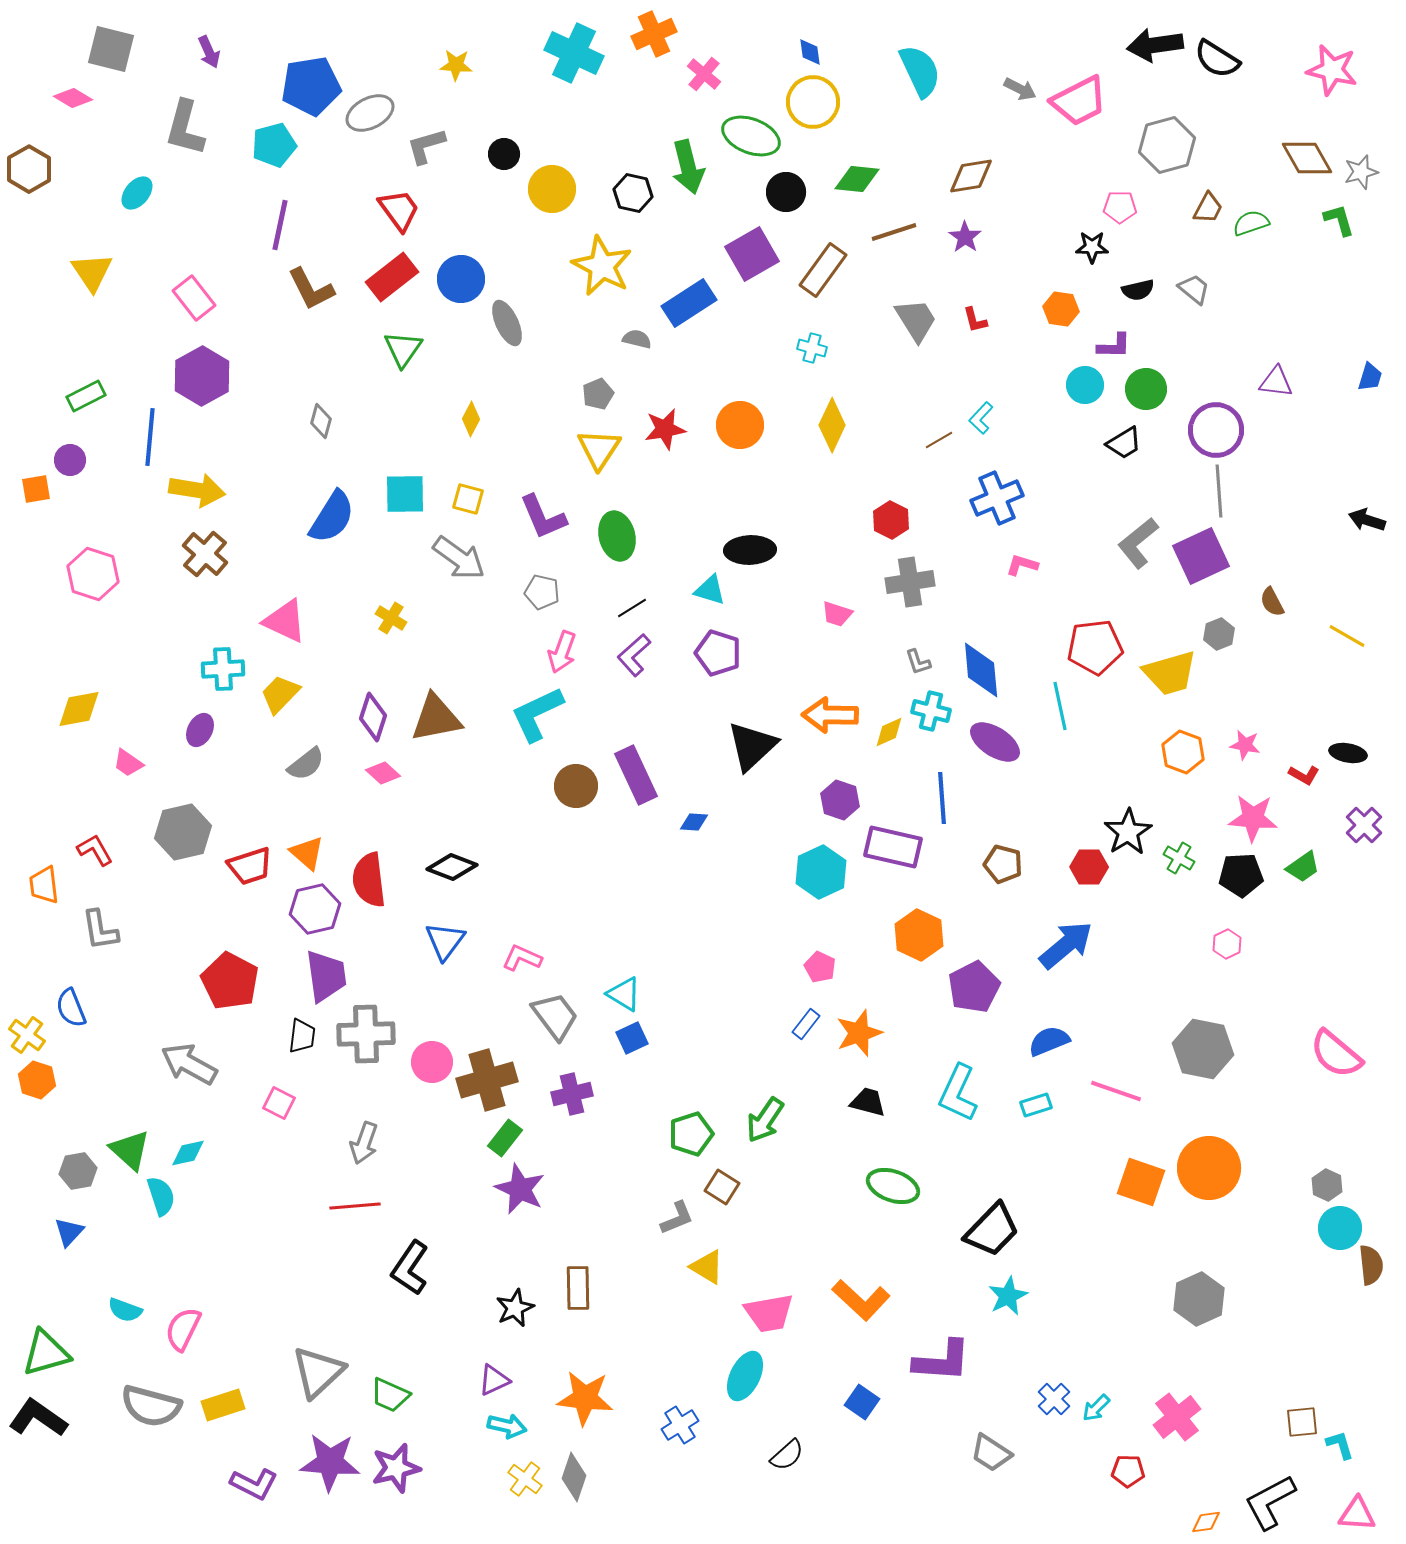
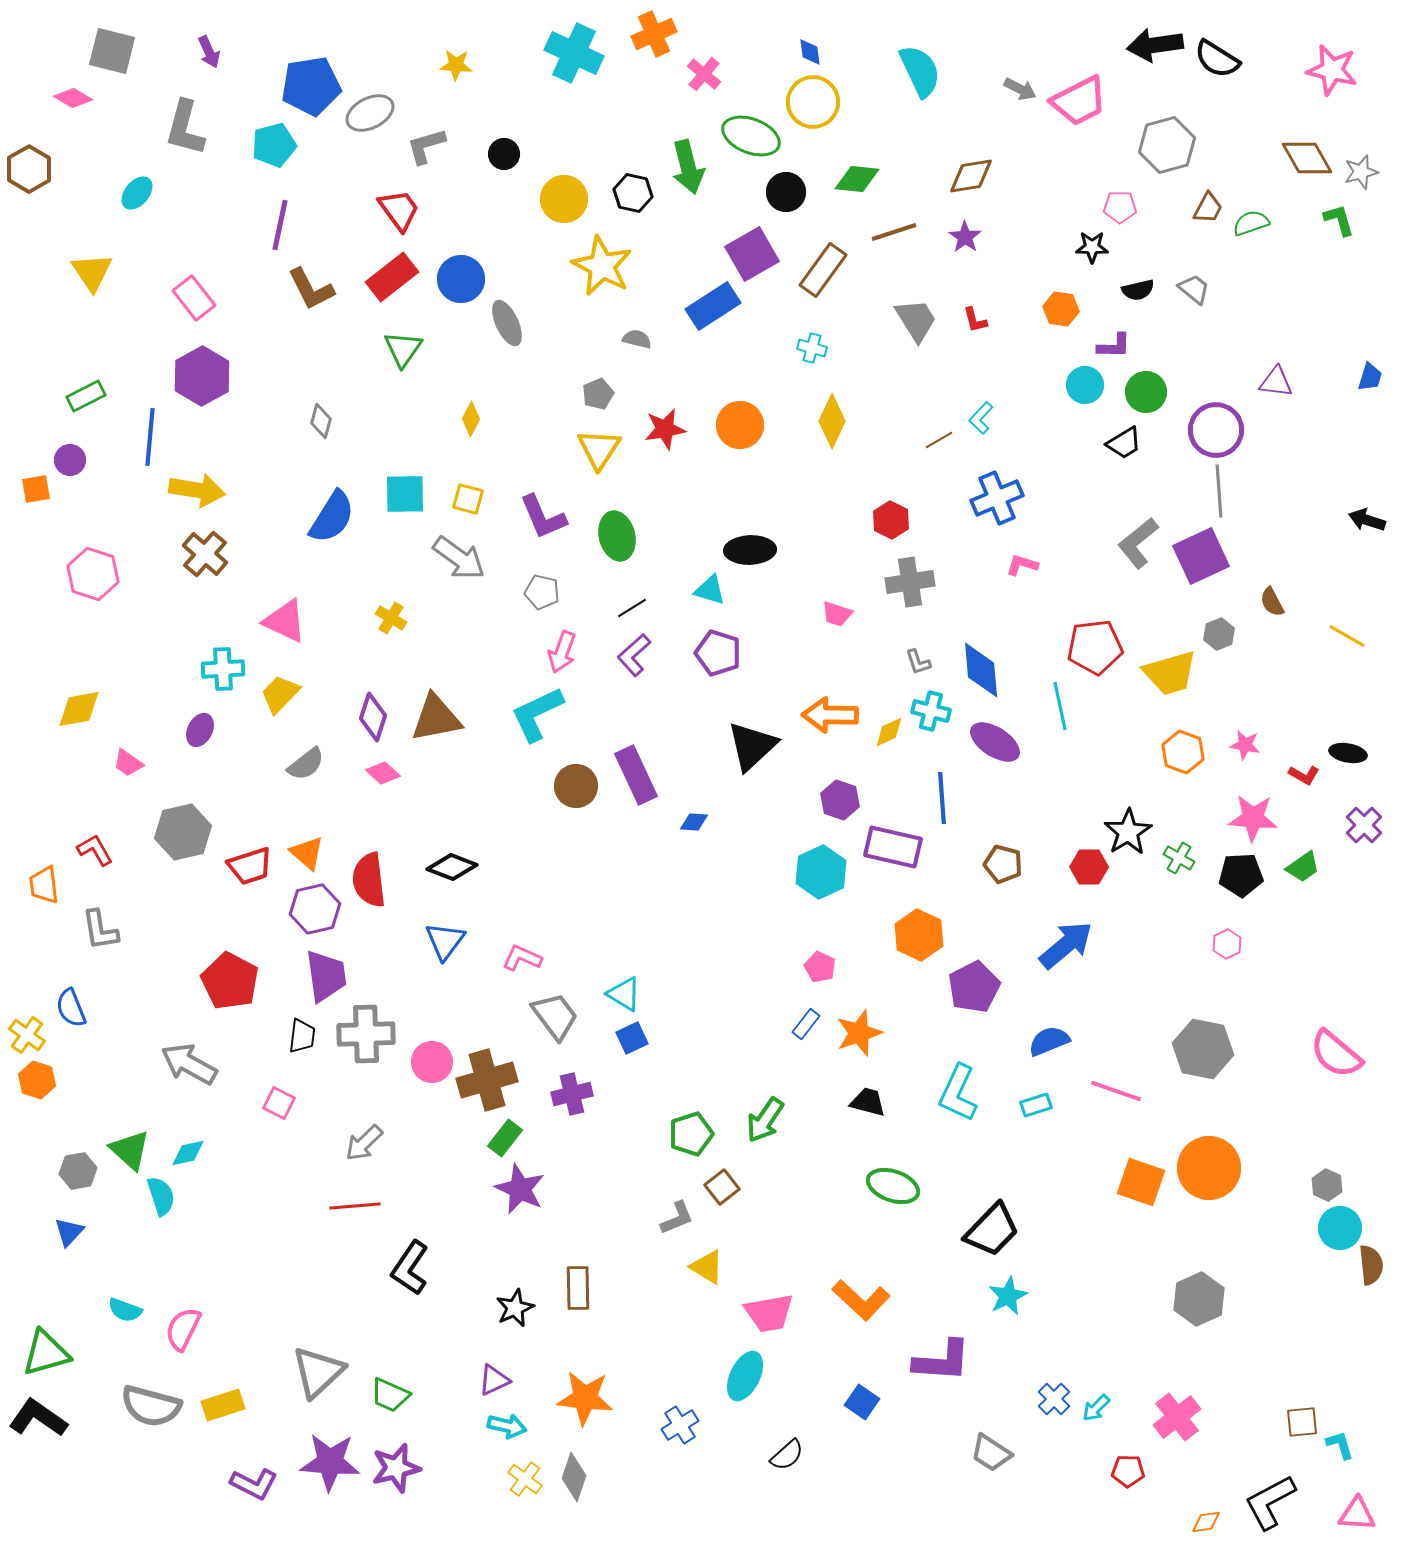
gray square at (111, 49): moved 1 px right, 2 px down
yellow circle at (552, 189): moved 12 px right, 10 px down
blue rectangle at (689, 303): moved 24 px right, 3 px down
green circle at (1146, 389): moved 3 px down
yellow diamond at (832, 425): moved 4 px up
gray arrow at (364, 1143): rotated 27 degrees clockwise
brown square at (722, 1187): rotated 20 degrees clockwise
